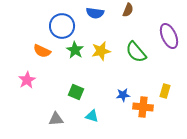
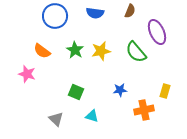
brown semicircle: moved 2 px right, 1 px down
blue circle: moved 7 px left, 10 px up
purple ellipse: moved 12 px left, 4 px up
orange semicircle: rotated 12 degrees clockwise
pink star: moved 6 px up; rotated 24 degrees counterclockwise
blue star: moved 3 px left, 5 px up
orange cross: moved 1 px right, 3 px down; rotated 18 degrees counterclockwise
gray triangle: rotated 49 degrees clockwise
